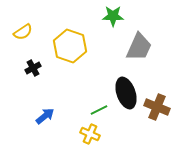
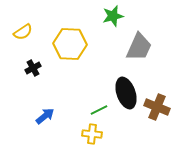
green star: rotated 15 degrees counterclockwise
yellow hexagon: moved 2 px up; rotated 16 degrees counterclockwise
yellow cross: moved 2 px right; rotated 18 degrees counterclockwise
